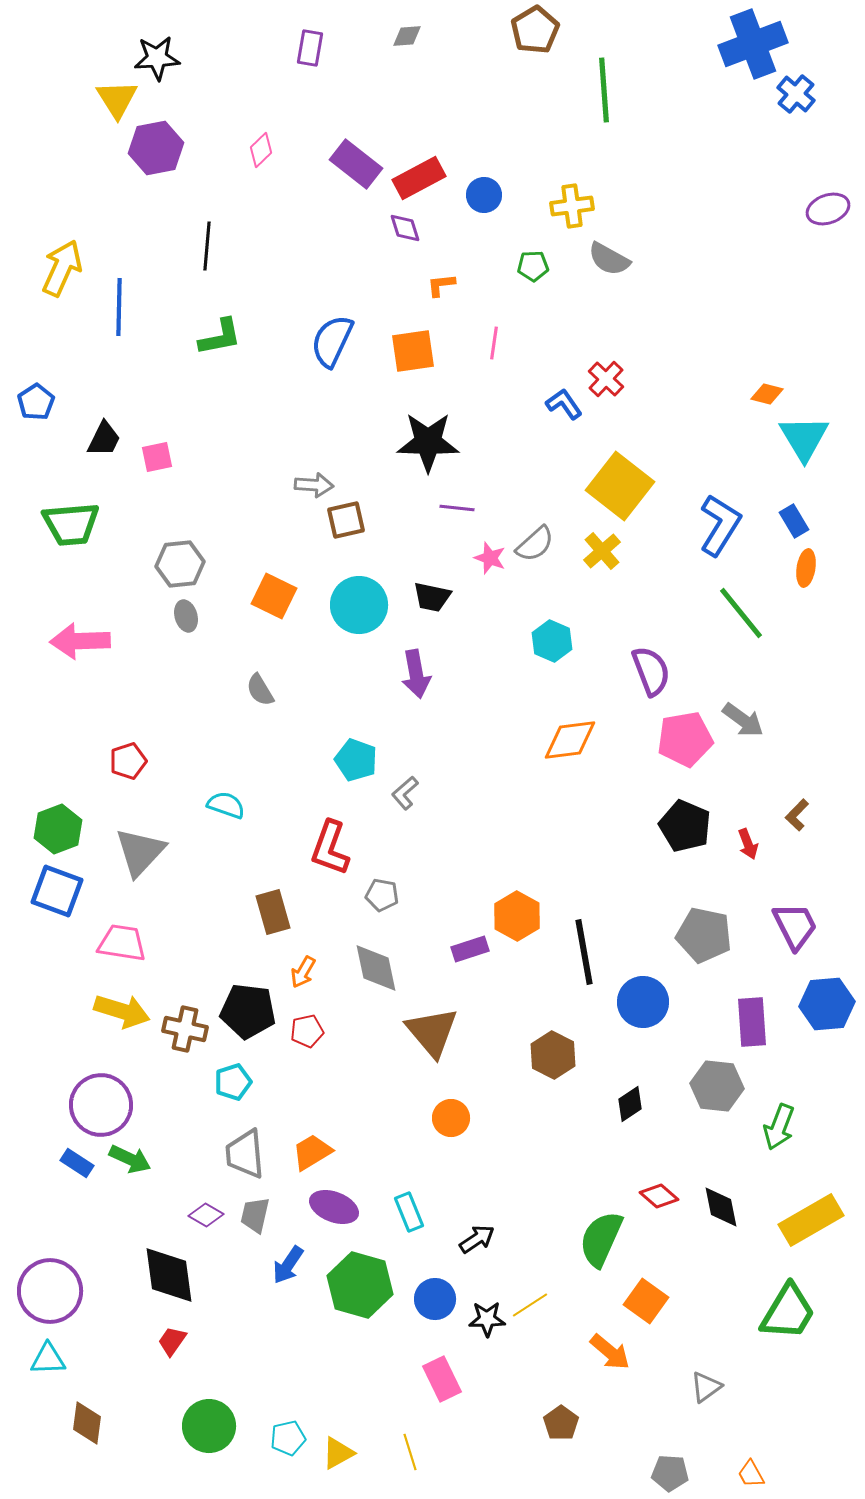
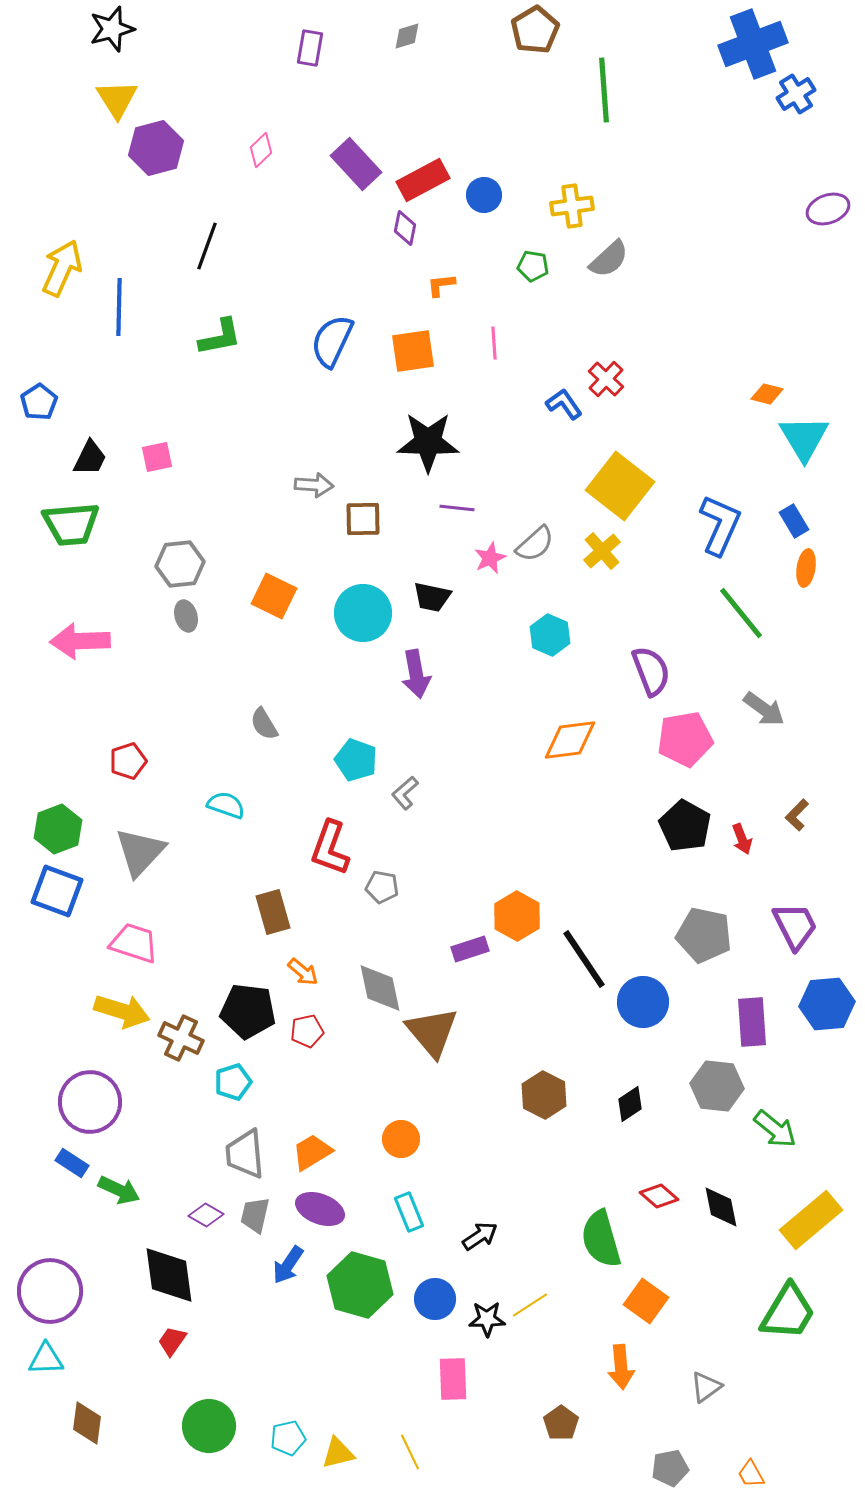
gray diamond at (407, 36): rotated 12 degrees counterclockwise
black star at (157, 58): moved 45 px left, 29 px up; rotated 12 degrees counterclockwise
blue cross at (796, 94): rotated 18 degrees clockwise
purple hexagon at (156, 148): rotated 4 degrees counterclockwise
purple rectangle at (356, 164): rotated 9 degrees clockwise
red rectangle at (419, 178): moved 4 px right, 2 px down
purple diamond at (405, 228): rotated 28 degrees clockwise
black line at (207, 246): rotated 15 degrees clockwise
gray semicircle at (609, 259): rotated 72 degrees counterclockwise
green pentagon at (533, 266): rotated 12 degrees clockwise
pink line at (494, 343): rotated 12 degrees counterclockwise
blue pentagon at (36, 402): moved 3 px right
black trapezoid at (104, 439): moved 14 px left, 19 px down
brown square at (346, 520): moved 17 px right, 1 px up; rotated 12 degrees clockwise
blue L-shape at (720, 525): rotated 8 degrees counterclockwise
pink star at (490, 558): rotated 28 degrees clockwise
cyan circle at (359, 605): moved 4 px right, 8 px down
cyan hexagon at (552, 641): moved 2 px left, 6 px up
gray semicircle at (260, 690): moved 4 px right, 34 px down
gray arrow at (743, 720): moved 21 px right, 11 px up
black pentagon at (685, 826): rotated 6 degrees clockwise
red arrow at (748, 844): moved 6 px left, 5 px up
gray pentagon at (382, 895): moved 8 px up
pink trapezoid at (122, 943): moved 12 px right; rotated 9 degrees clockwise
black line at (584, 952): moved 7 px down; rotated 24 degrees counterclockwise
gray diamond at (376, 968): moved 4 px right, 20 px down
orange arrow at (303, 972): rotated 80 degrees counterclockwise
brown cross at (185, 1029): moved 4 px left, 9 px down; rotated 12 degrees clockwise
brown hexagon at (553, 1055): moved 9 px left, 40 px down
purple circle at (101, 1105): moved 11 px left, 3 px up
orange circle at (451, 1118): moved 50 px left, 21 px down
green arrow at (779, 1127): moved 4 px left, 2 px down; rotated 72 degrees counterclockwise
green arrow at (130, 1159): moved 11 px left, 31 px down
blue rectangle at (77, 1163): moved 5 px left
purple ellipse at (334, 1207): moved 14 px left, 2 px down
yellow rectangle at (811, 1220): rotated 10 degrees counterclockwise
black arrow at (477, 1239): moved 3 px right, 3 px up
green semicircle at (601, 1239): rotated 40 degrees counterclockwise
orange arrow at (610, 1352): moved 11 px right, 15 px down; rotated 45 degrees clockwise
cyan triangle at (48, 1359): moved 2 px left
pink rectangle at (442, 1379): moved 11 px right; rotated 24 degrees clockwise
yellow line at (410, 1452): rotated 9 degrees counterclockwise
yellow triangle at (338, 1453): rotated 15 degrees clockwise
gray pentagon at (670, 1473): moved 5 px up; rotated 15 degrees counterclockwise
